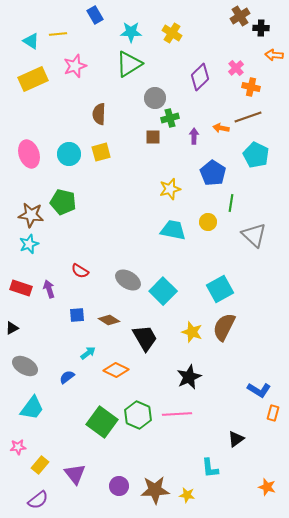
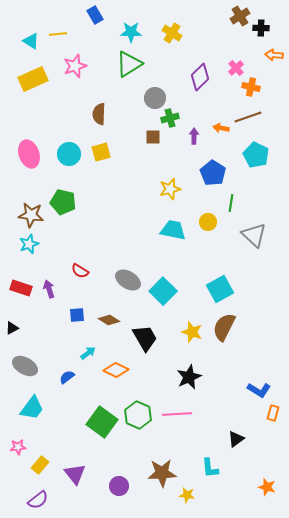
brown star at (155, 490): moved 7 px right, 17 px up
